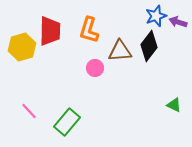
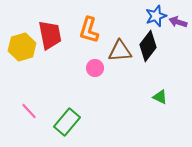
red trapezoid: moved 4 px down; rotated 12 degrees counterclockwise
black diamond: moved 1 px left
green triangle: moved 14 px left, 8 px up
